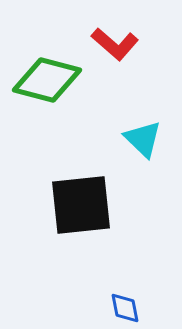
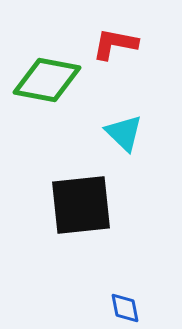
red L-shape: rotated 150 degrees clockwise
green diamond: rotated 4 degrees counterclockwise
cyan triangle: moved 19 px left, 6 px up
